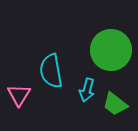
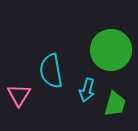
green trapezoid: rotated 112 degrees counterclockwise
